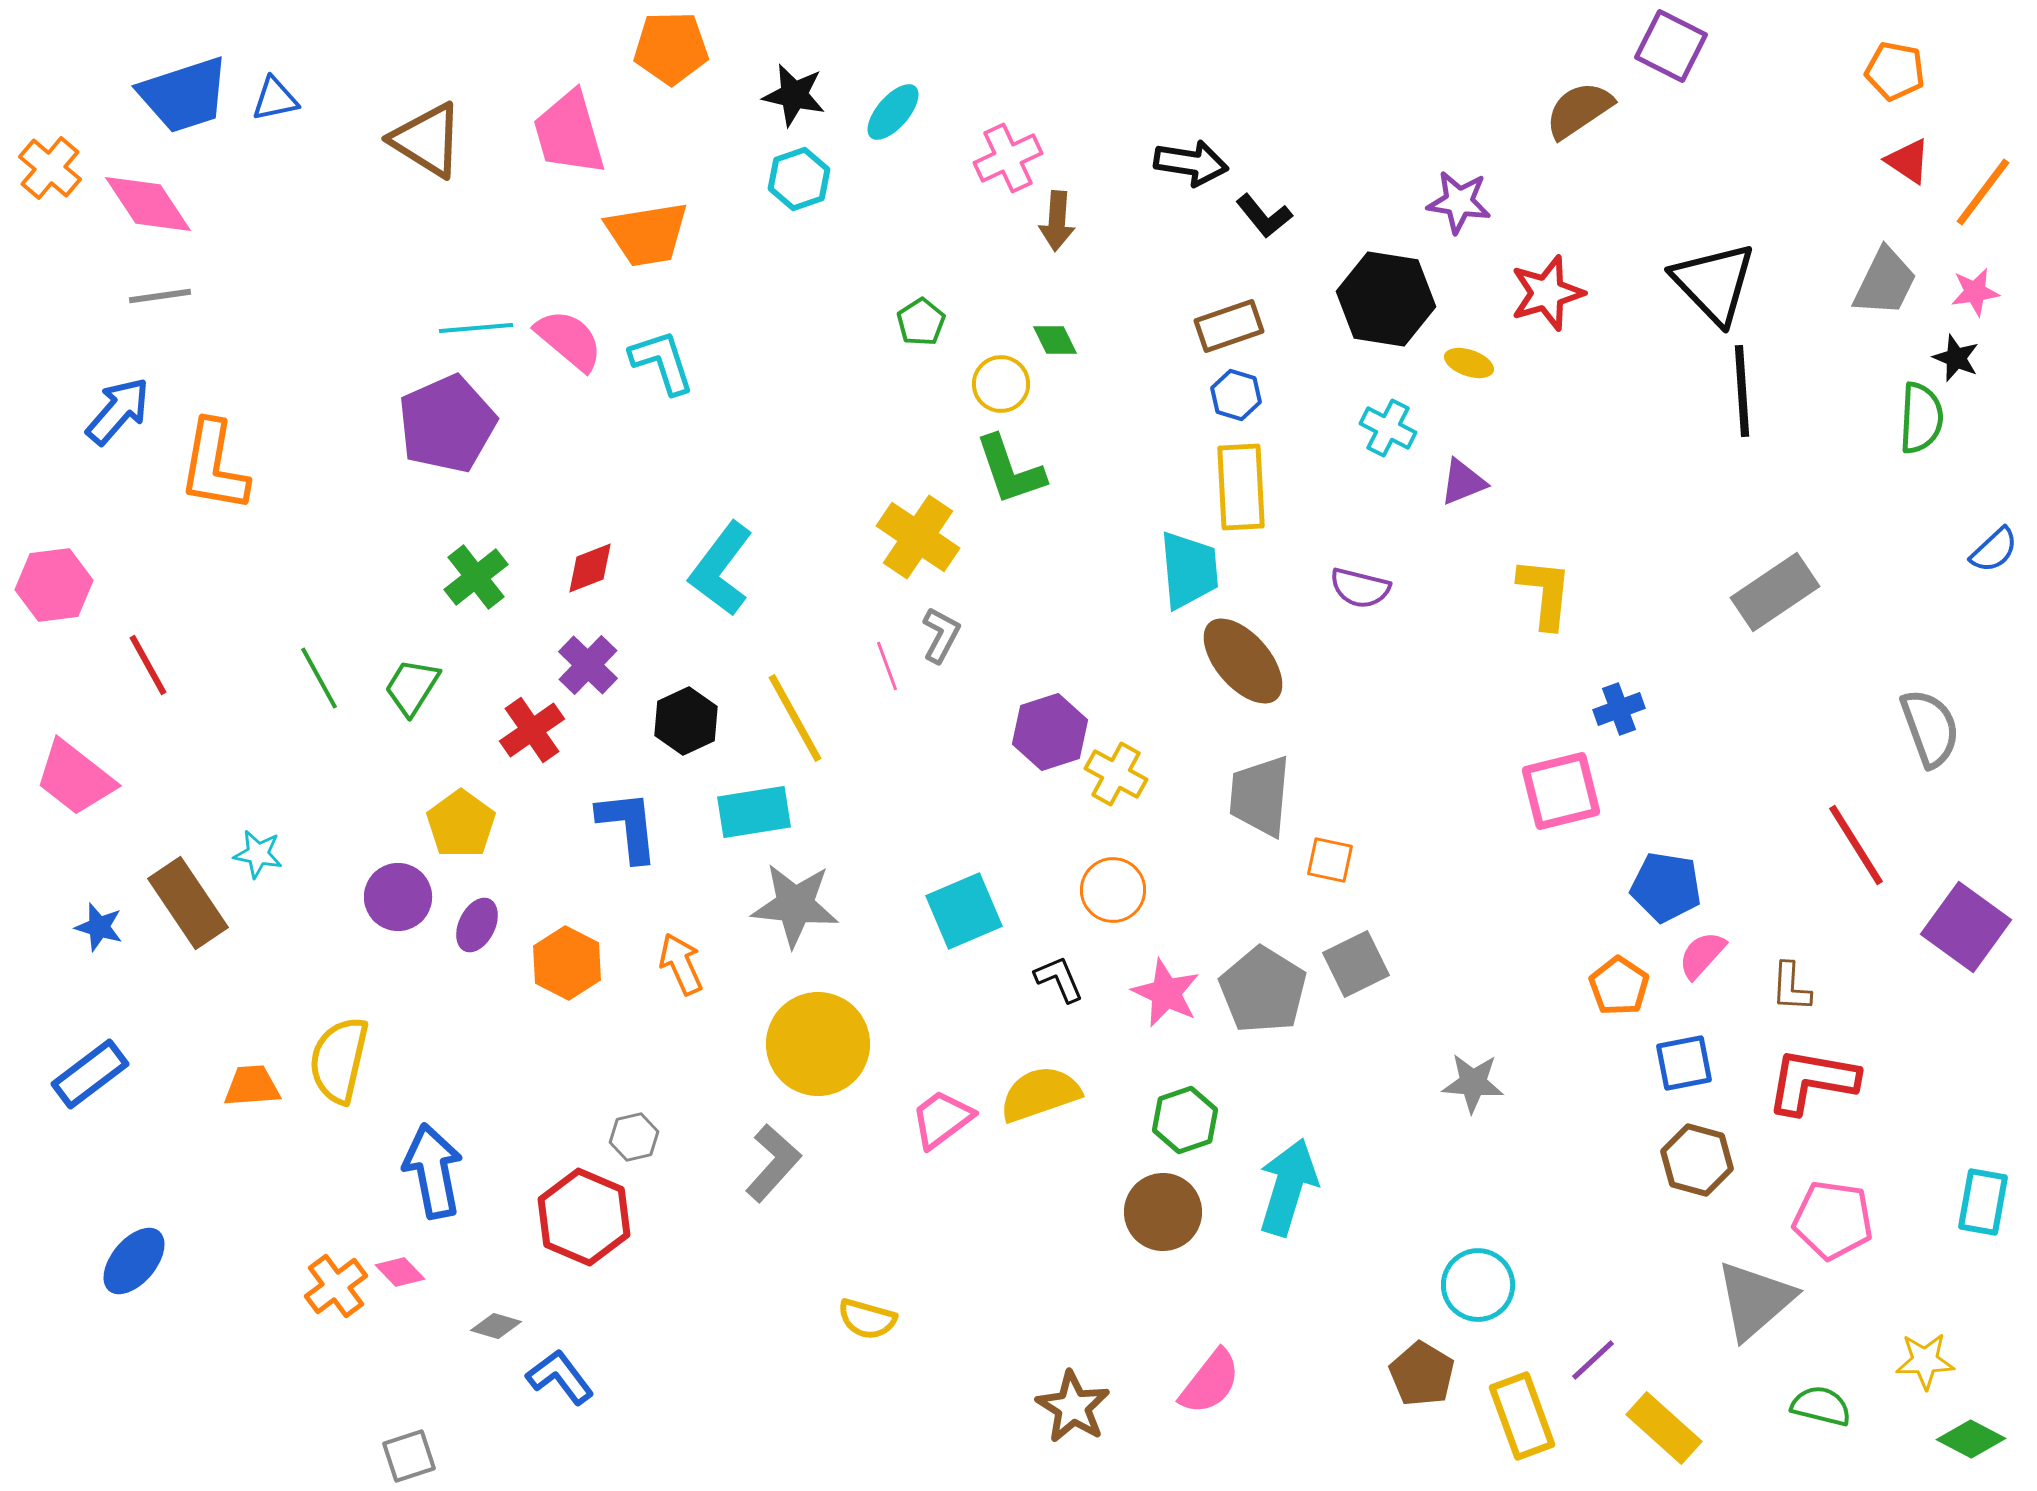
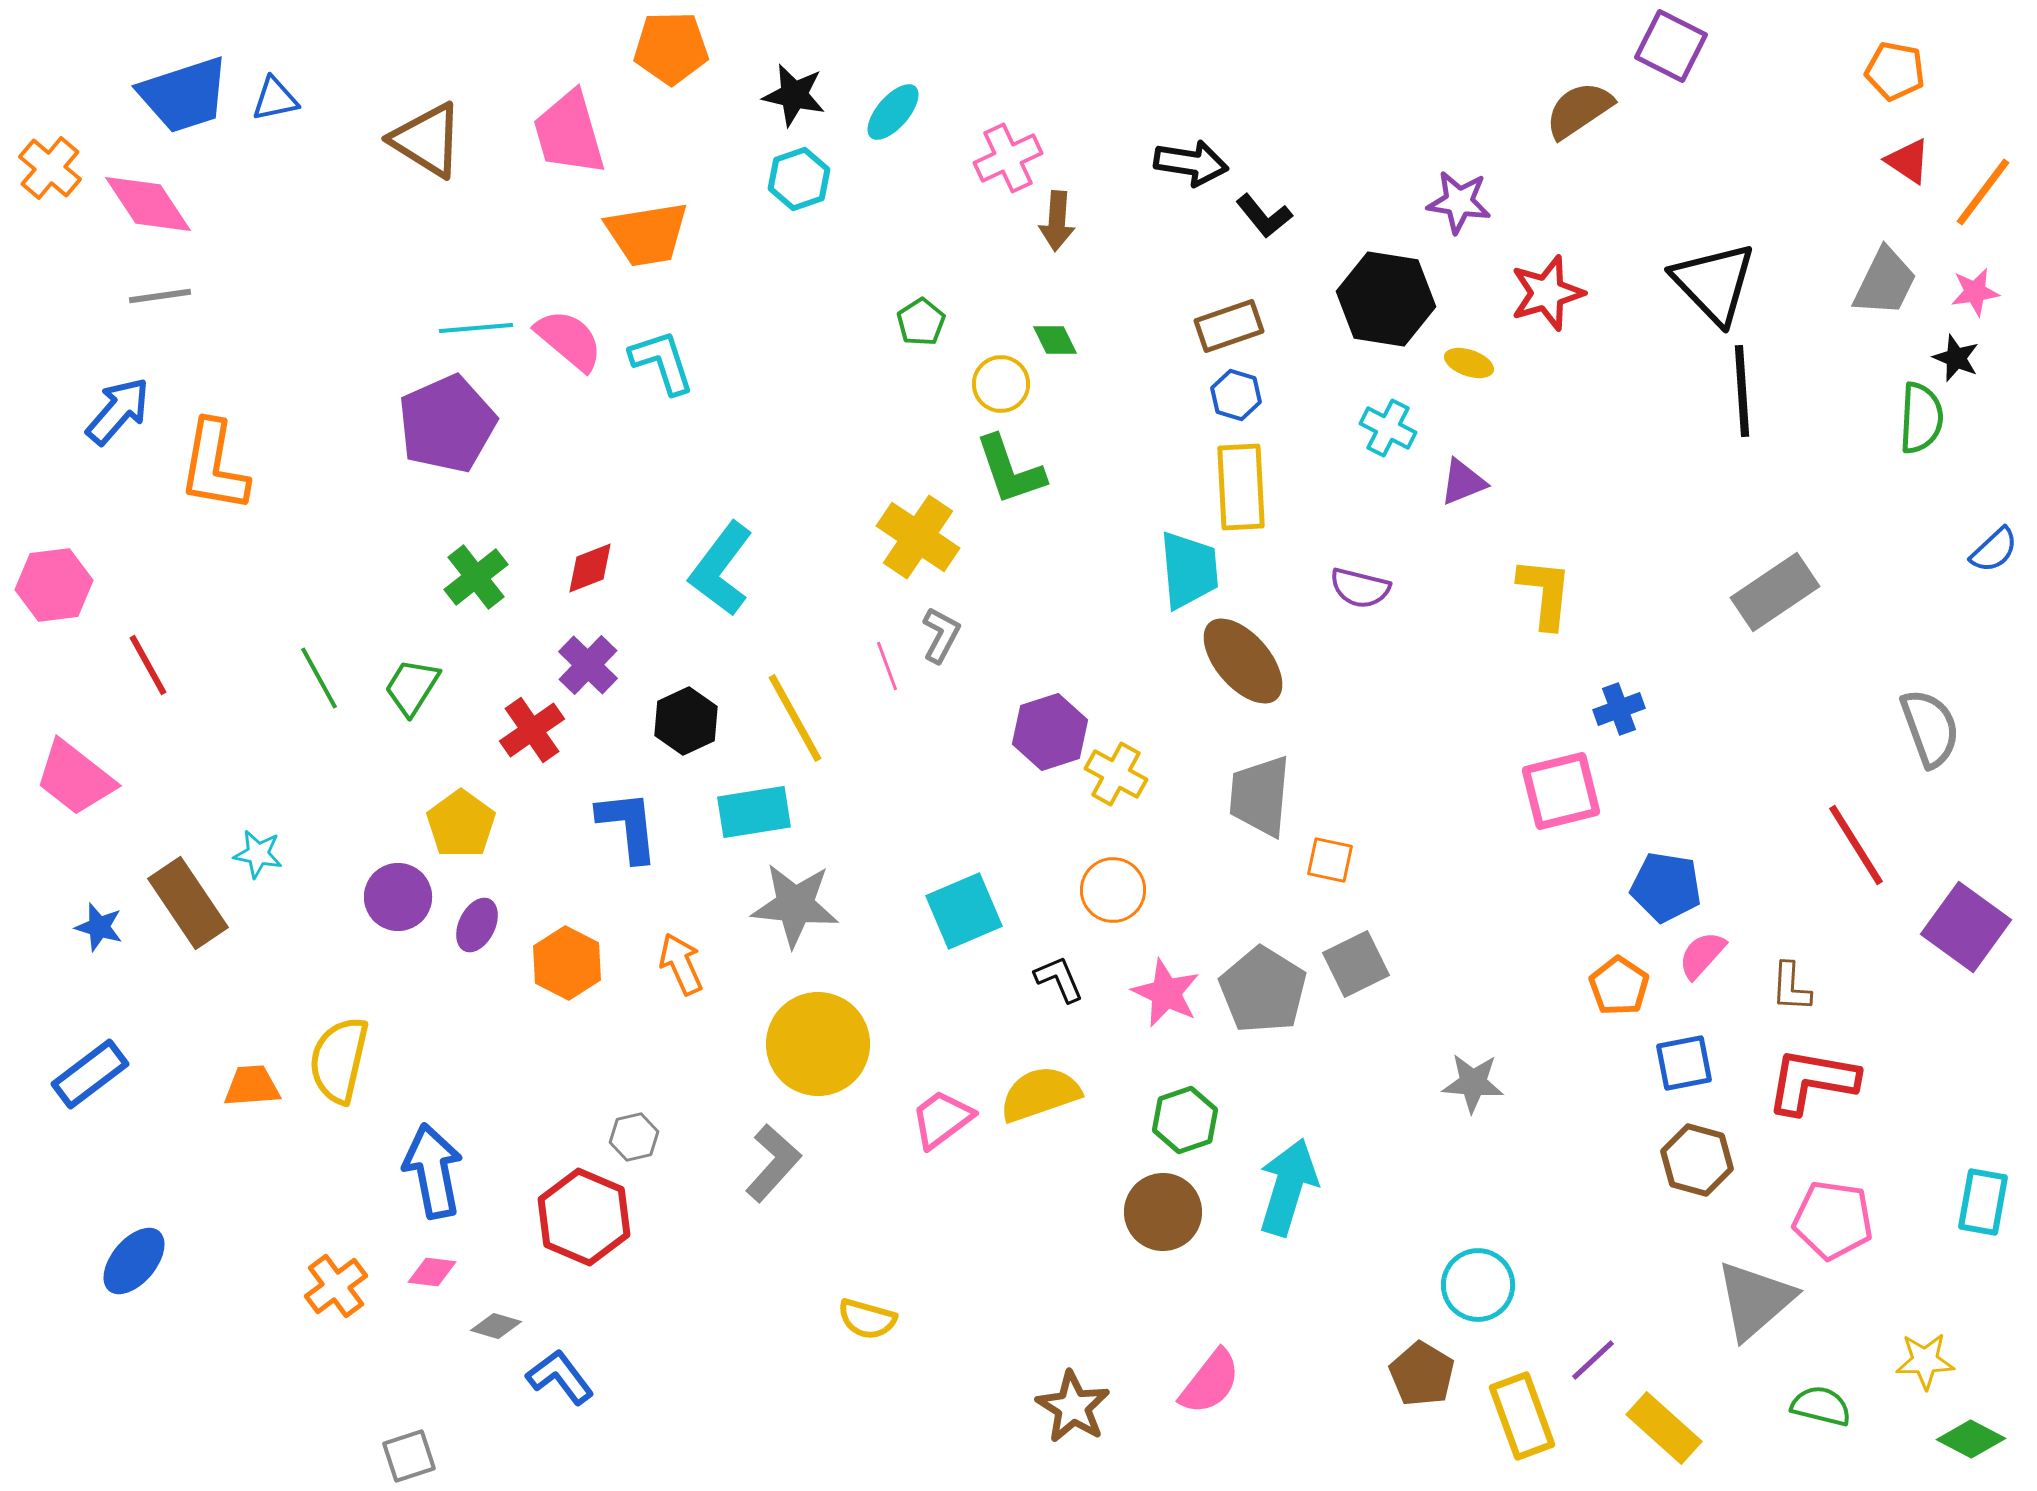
pink diamond at (400, 1272): moved 32 px right; rotated 39 degrees counterclockwise
